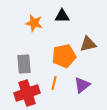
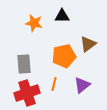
brown triangle: rotated 24 degrees counterclockwise
orange line: moved 1 px down
